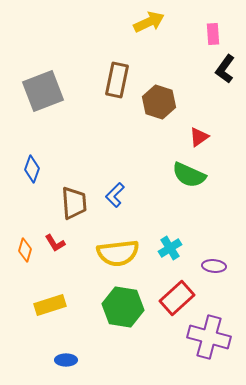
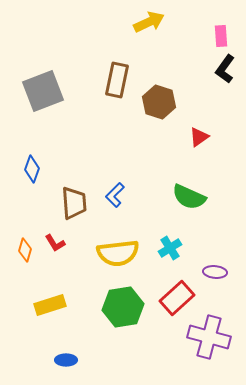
pink rectangle: moved 8 px right, 2 px down
green semicircle: moved 22 px down
purple ellipse: moved 1 px right, 6 px down
green hexagon: rotated 18 degrees counterclockwise
